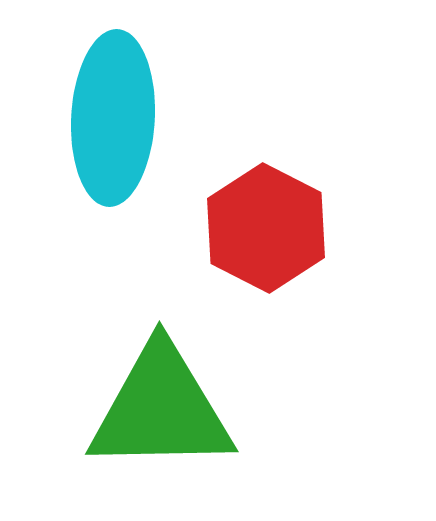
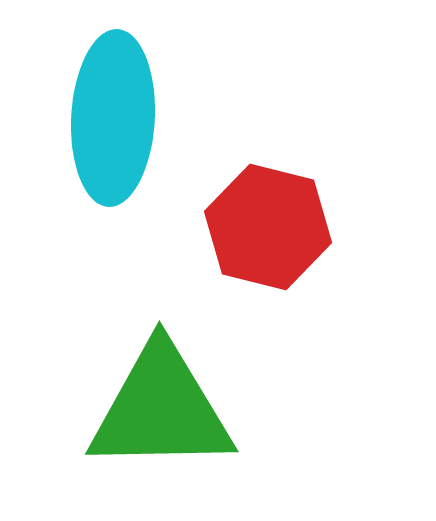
red hexagon: moved 2 px right, 1 px up; rotated 13 degrees counterclockwise
